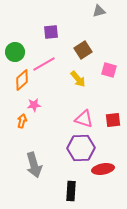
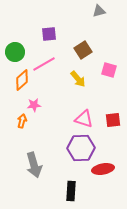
purple square: moved 2 px left, 2 px down
